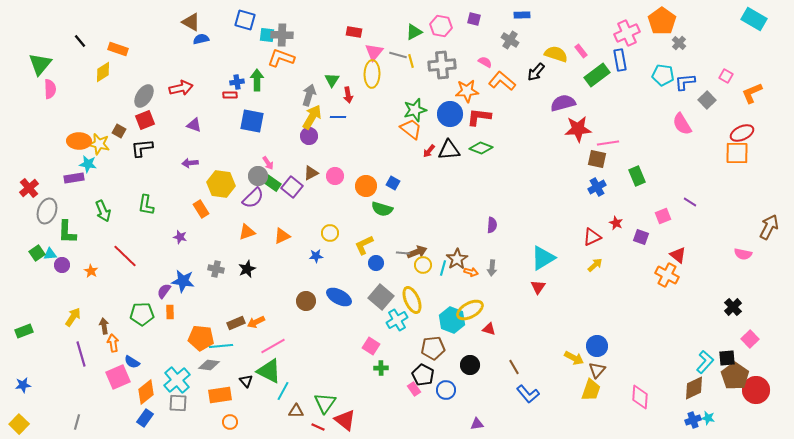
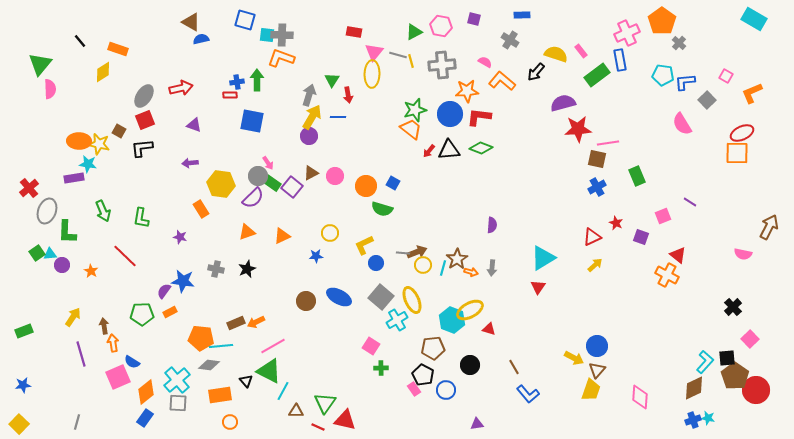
green L-shape at (146, 205): moved 5 px left, 13 px down
orange rectangle at (170, 312): rotated 64 degrees clockwise
red triangle at (345, 420): rotated 25 degrees counterclockwise
